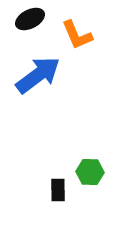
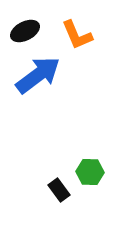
black ellipse: moved 5 px left, 12 px down
black rectangle: moved 1 px right; rotated 35 degrees counterclockwise
